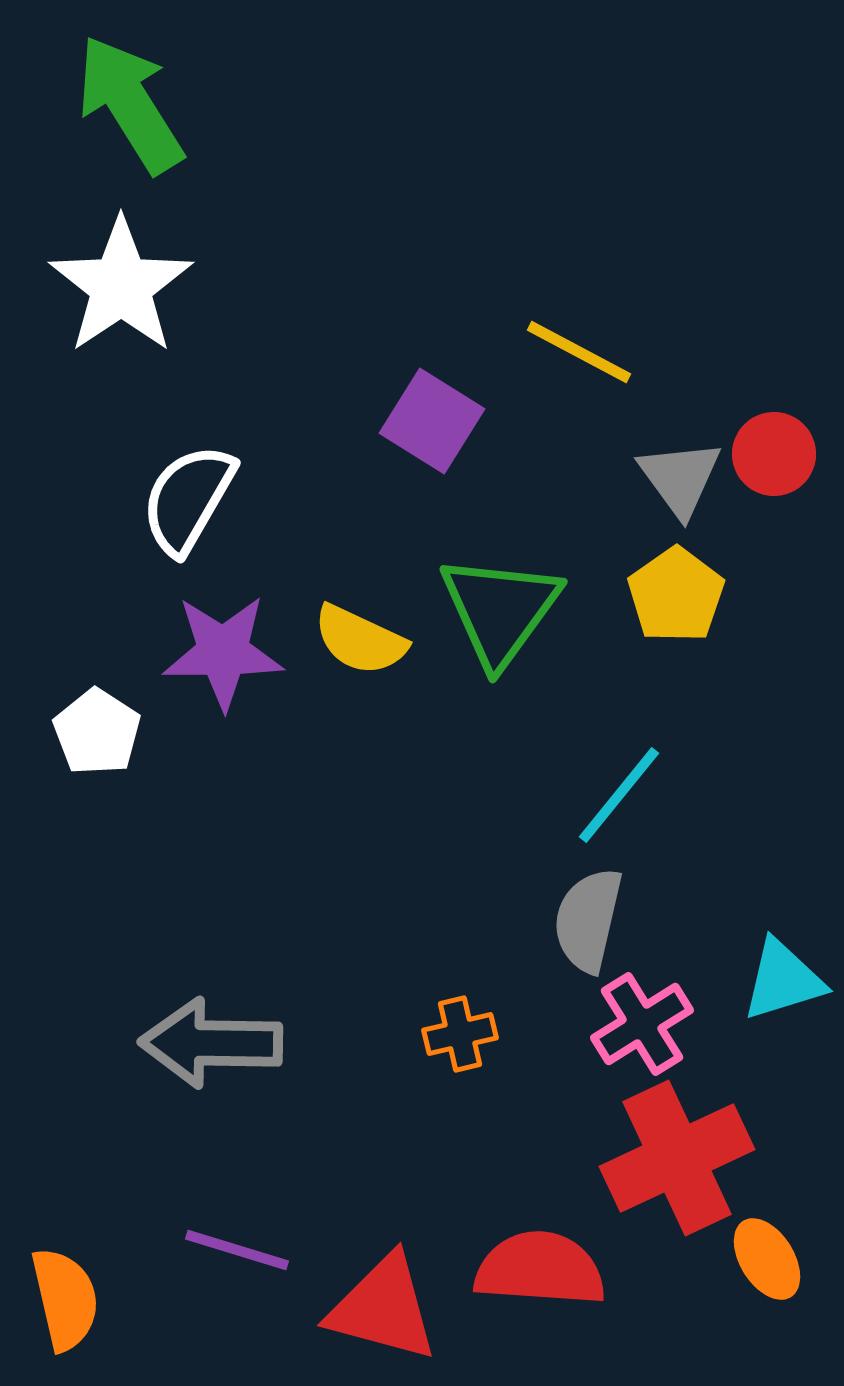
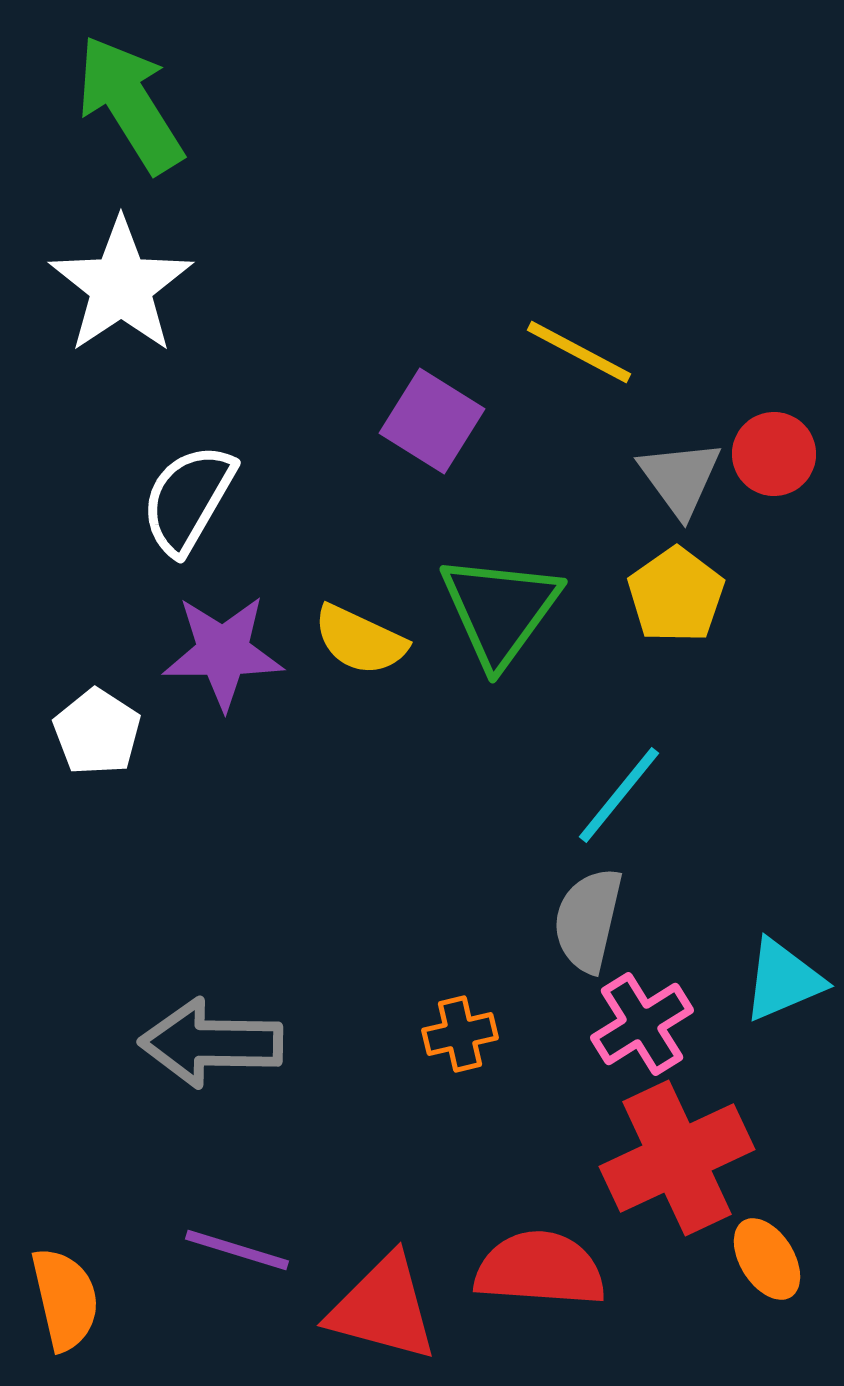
cyan triangle: rotated 6 degrees counterclockwise
